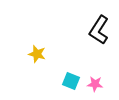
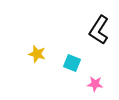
cyan square: moved 1 px right, 18 px up
